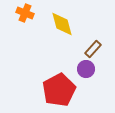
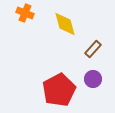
yellow diamond: moved 3 px right
purple circle: moved 7 px right, 10 px down
